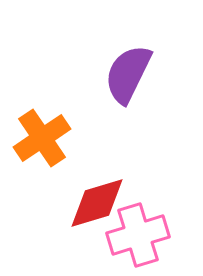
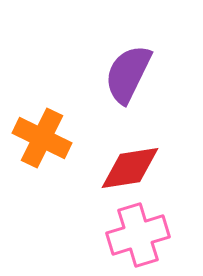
orange cross: rotated 30 degrees counterclockwise
red diamond: moved 33 px right, 35 px up; rotated 8 degrees clockwise
